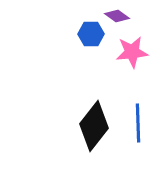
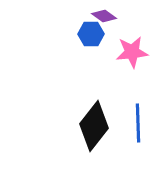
purple diamond: moved 13 px left
